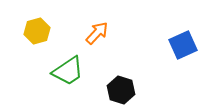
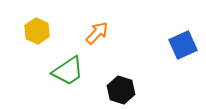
yellow hexagon: rotated 20 degrees counterclockwise
